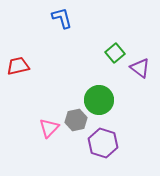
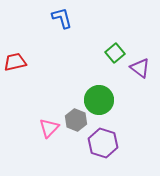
red trapezoid: moved 3 px left, 4 px up
gray hexagon: rotated 25 degrees counterclockwise
